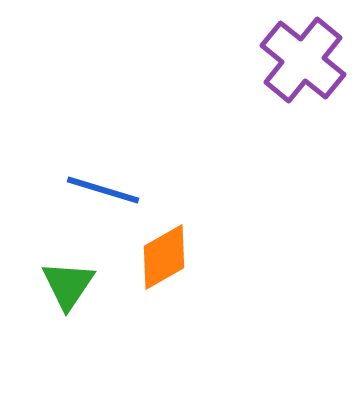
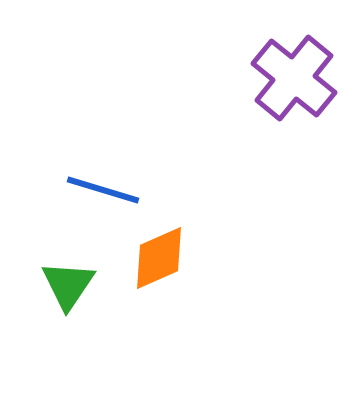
purple cross: moved 9 px left, 18 px down
orange diamond: moved 5 px left, 1 px down; rotated 6 degrees clockwise
